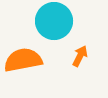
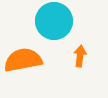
orange arrow: rotated 20 degrees counterclockwise
